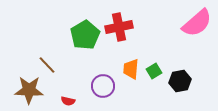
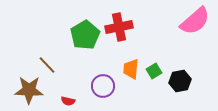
pink semicircle: moved 2 px left, 2 px up
